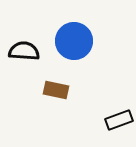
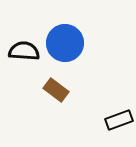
blue circle: moved 9 px left, 2 px down
brown rectangle: rotated 25 degrees clockwise
